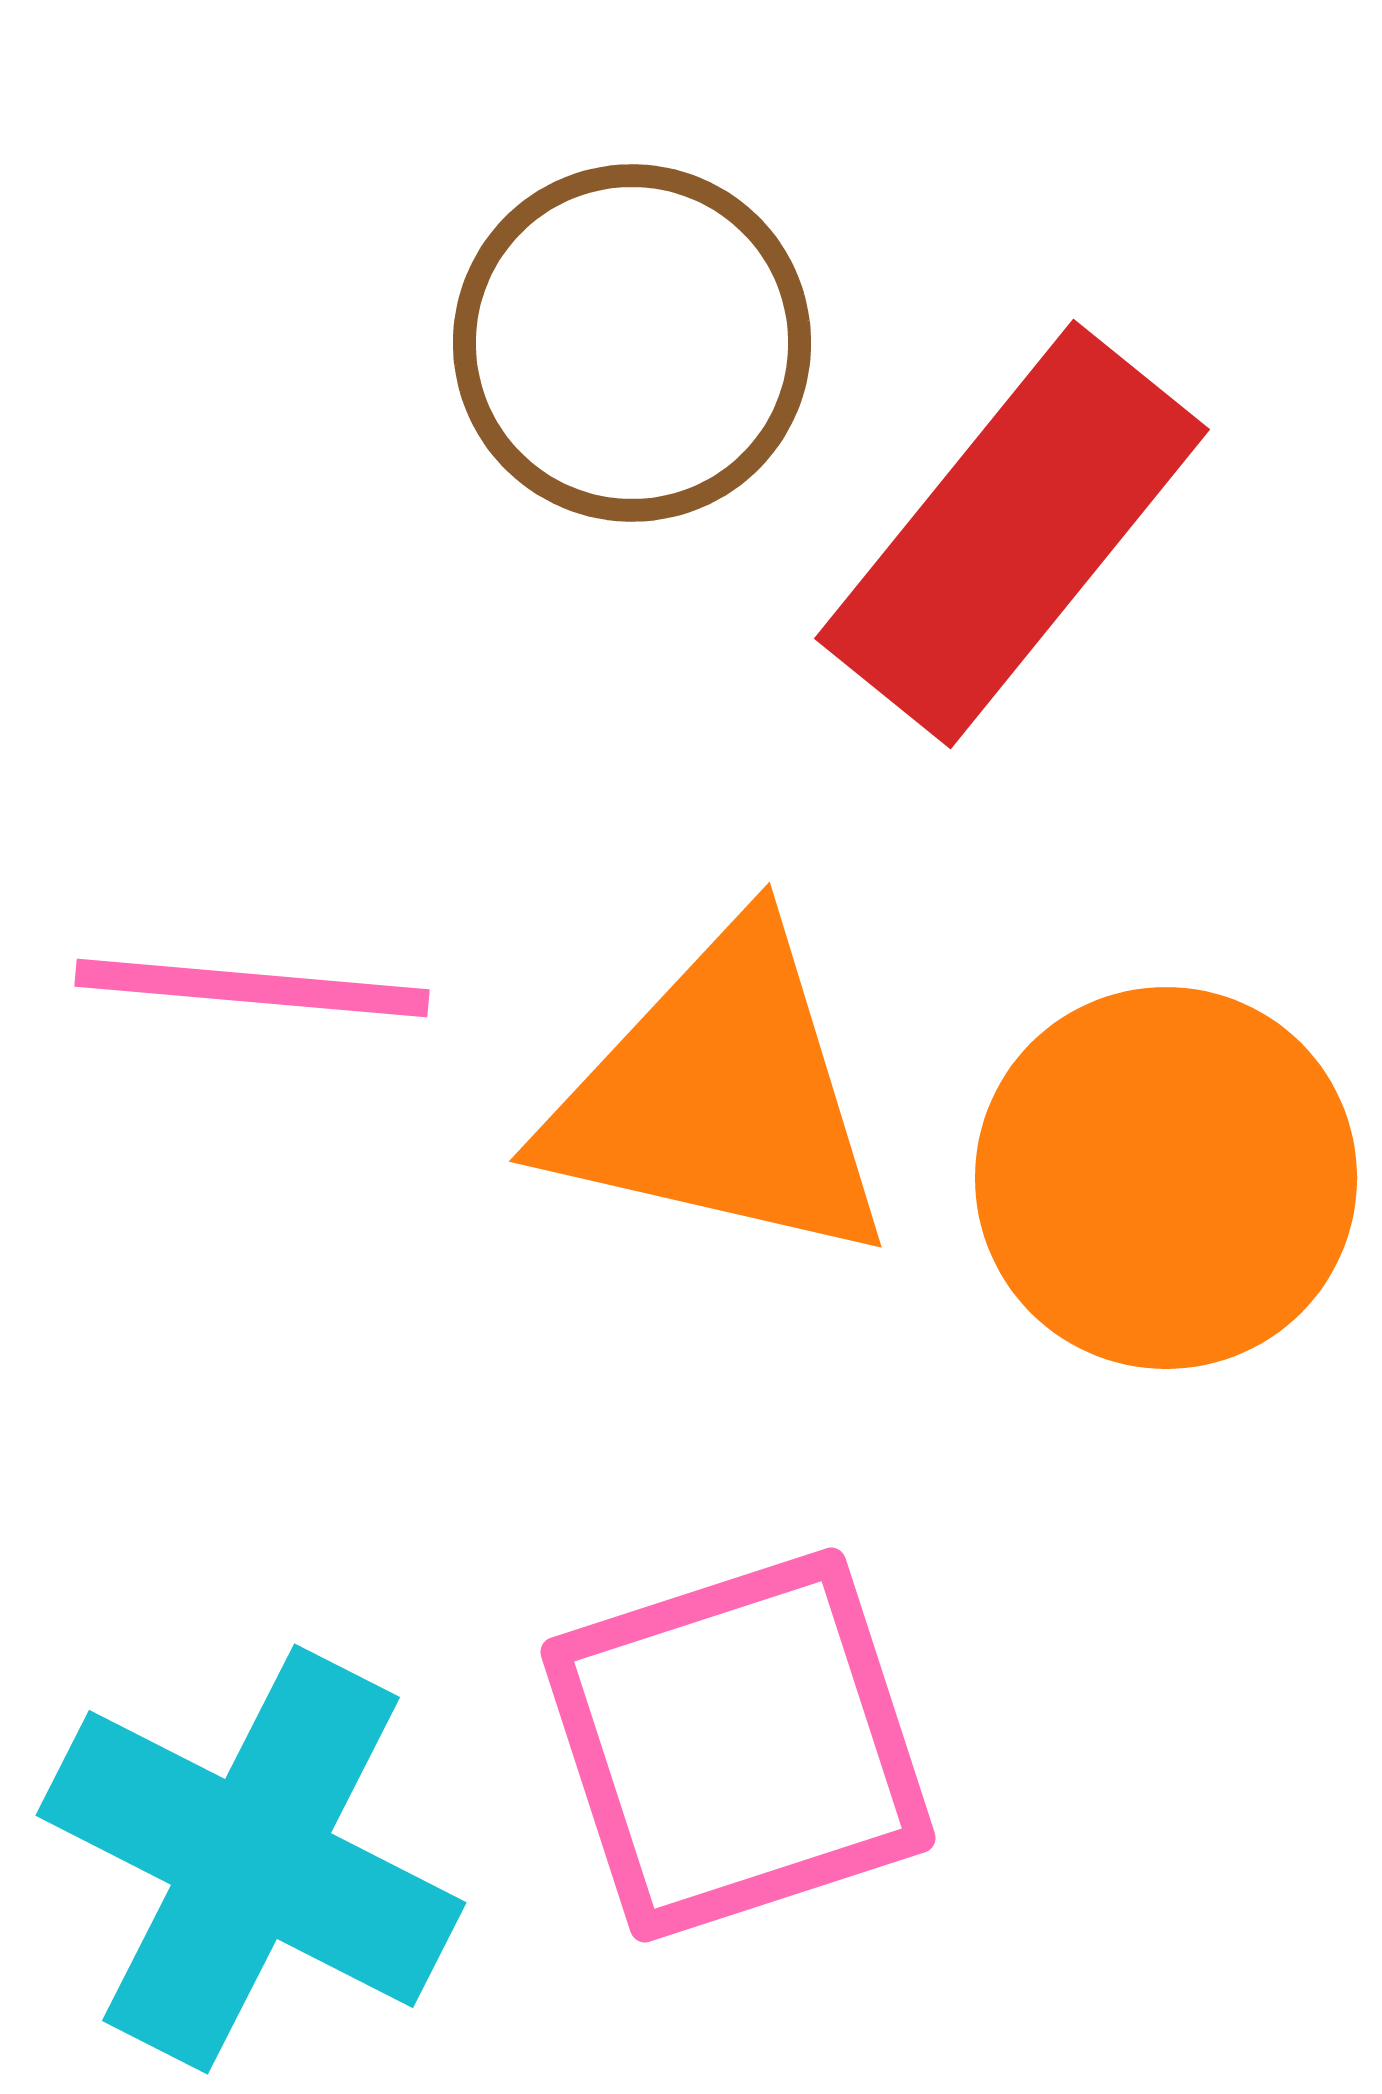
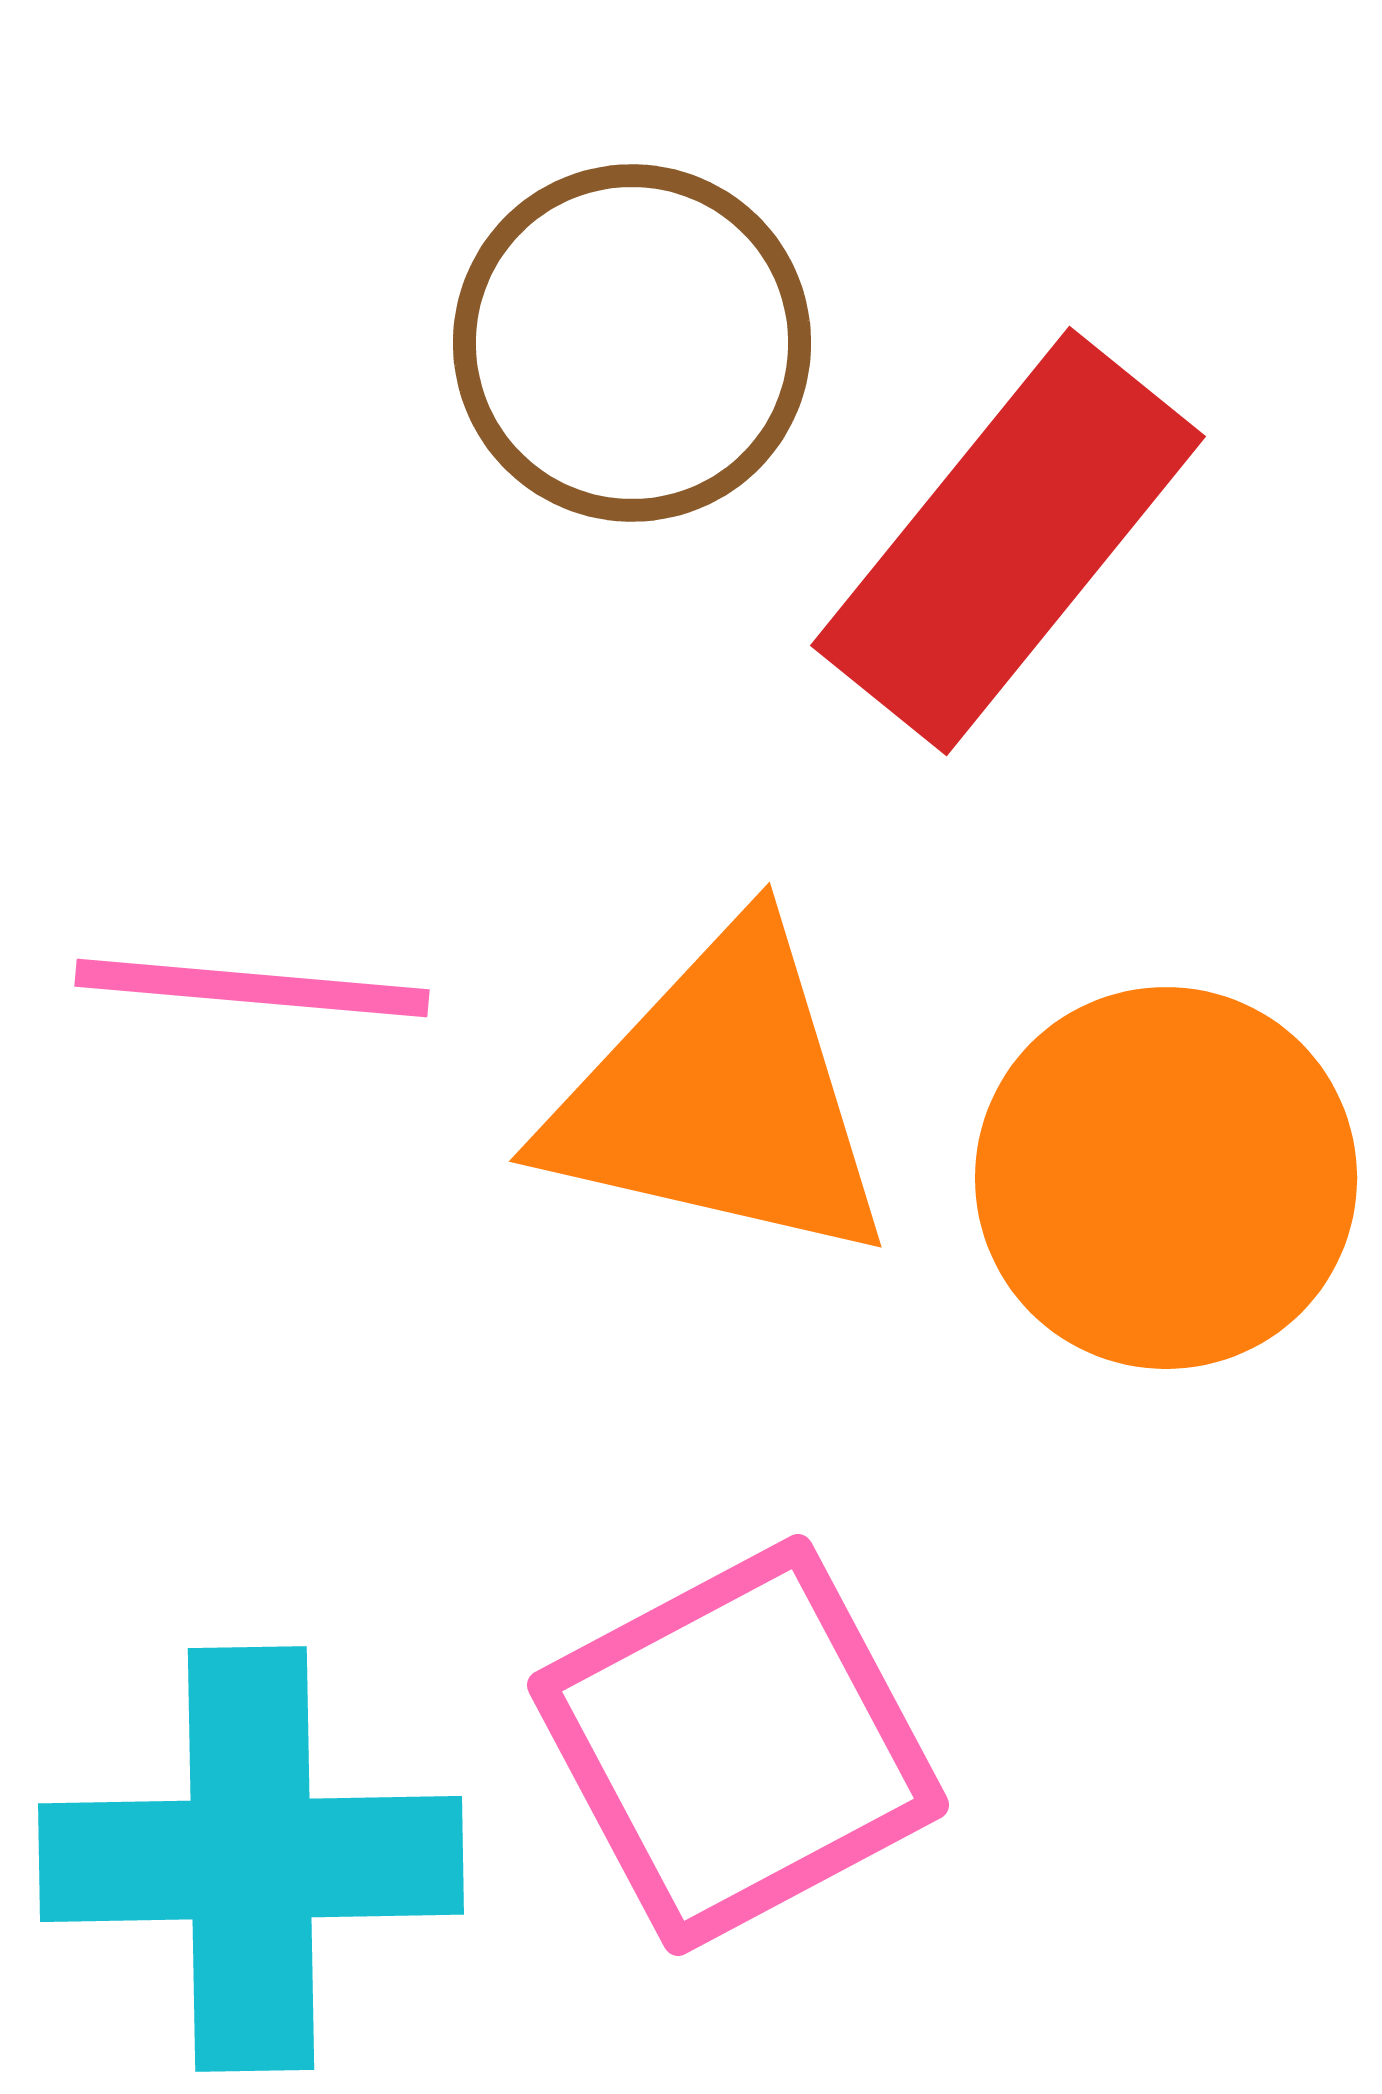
red rectangle: moved 4 px left, 7 px down
pink square: rotated 10 degrees counterclockwise
cyan cross: rotated 28 degrees counterclockwise
